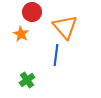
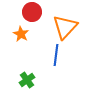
orange triangle: rotated 24 degrees clockwise
